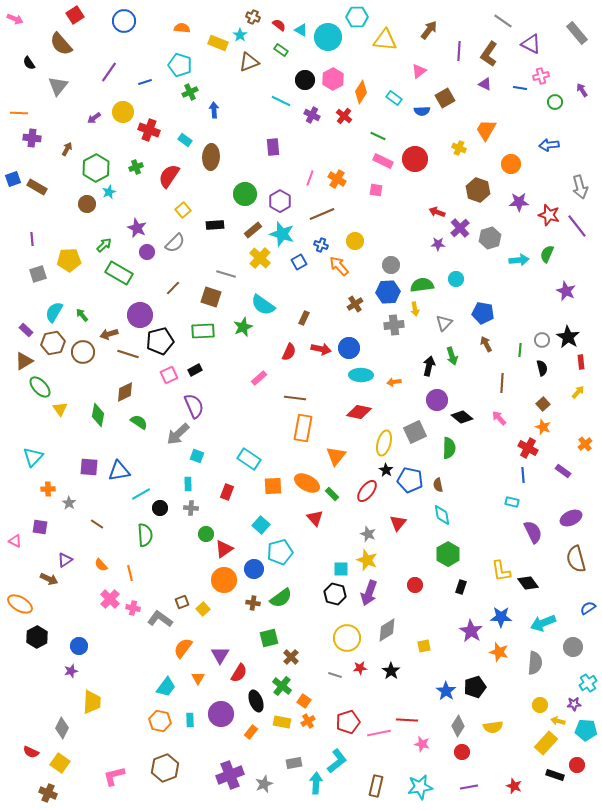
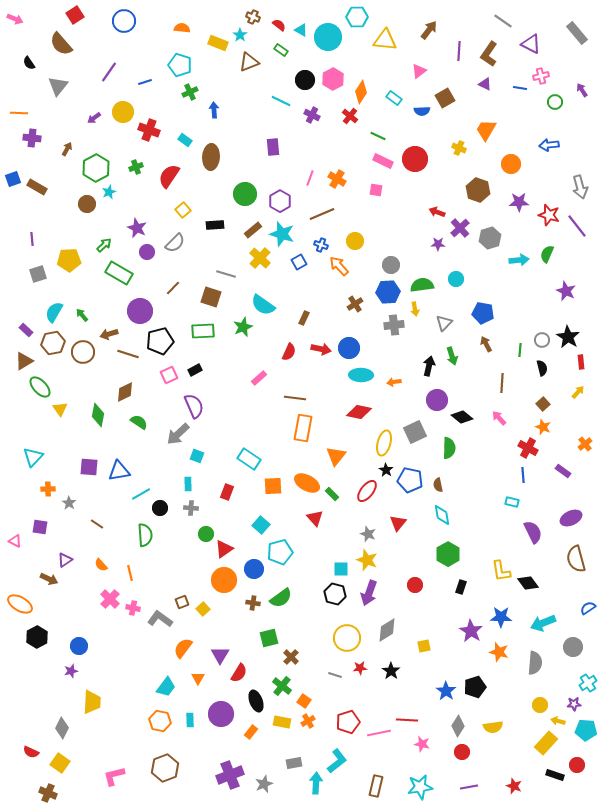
red cross at (344, 116): moved 6 px right
purple circle at (140, 315): moved 4 px up
